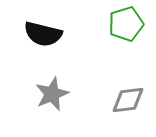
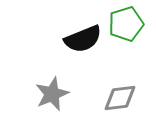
black semicircle: moved 40 px right, 5 px down; rotated 36 degrees counterclockwise
gray diamond: moved 8 px left, 2 px up
